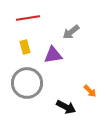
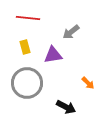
red line: rotated 15 degrees clockwise
orange arrow: moved 2 px left, 8 px up
